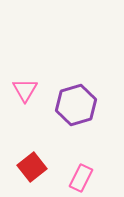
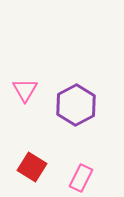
purple hexagon: rotated 12 degrees counterclockwise
red square: rotated 20 degrees counterclockwise
